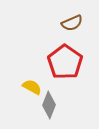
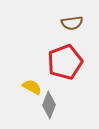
brown semicircle: rotated 15 degrees clockwise
red pentagon: rotated 16 degrees clockwise
